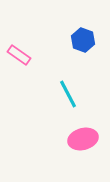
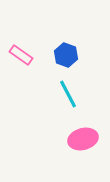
blue hexagon: moved 17 px left, 15 px down
pink rectangle: moved 2 px right
